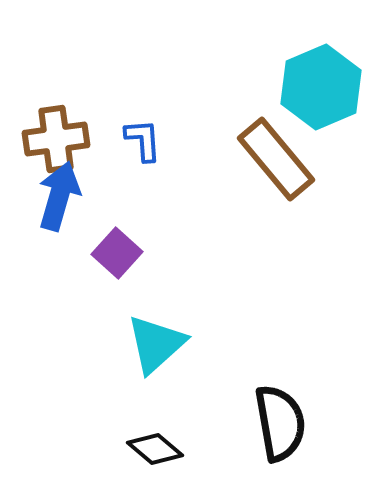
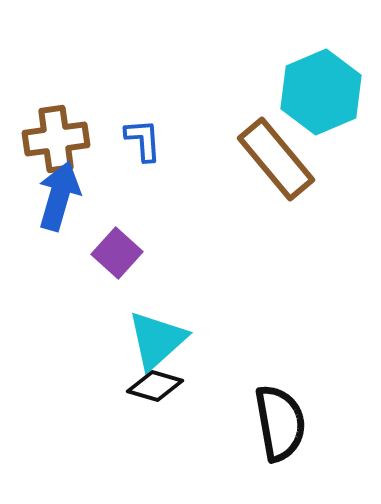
cyan hexagon: moved 5 px down
cyan triangle: moved 1 px right, 4 px up
black diamond: moved 63 px up; rotated 24 degrees counterclockwise
